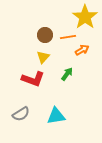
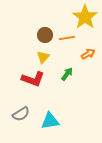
orange line: moved 1 px left, 1 px down
orange arrow: moved 6 px right, 4 px down
cyan triangle: moved 6 px left, 5 px down
